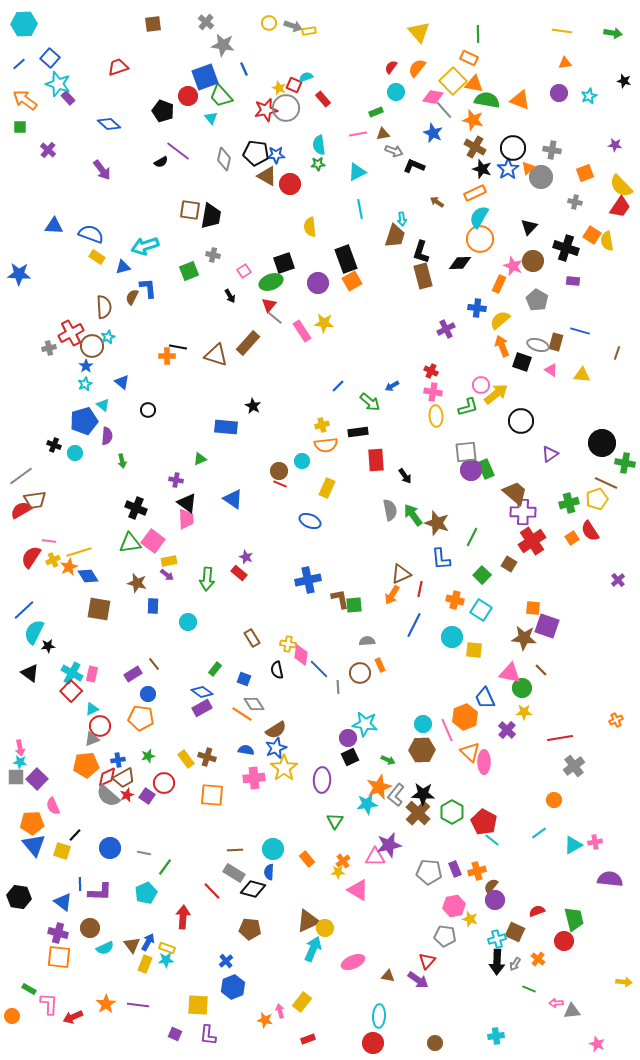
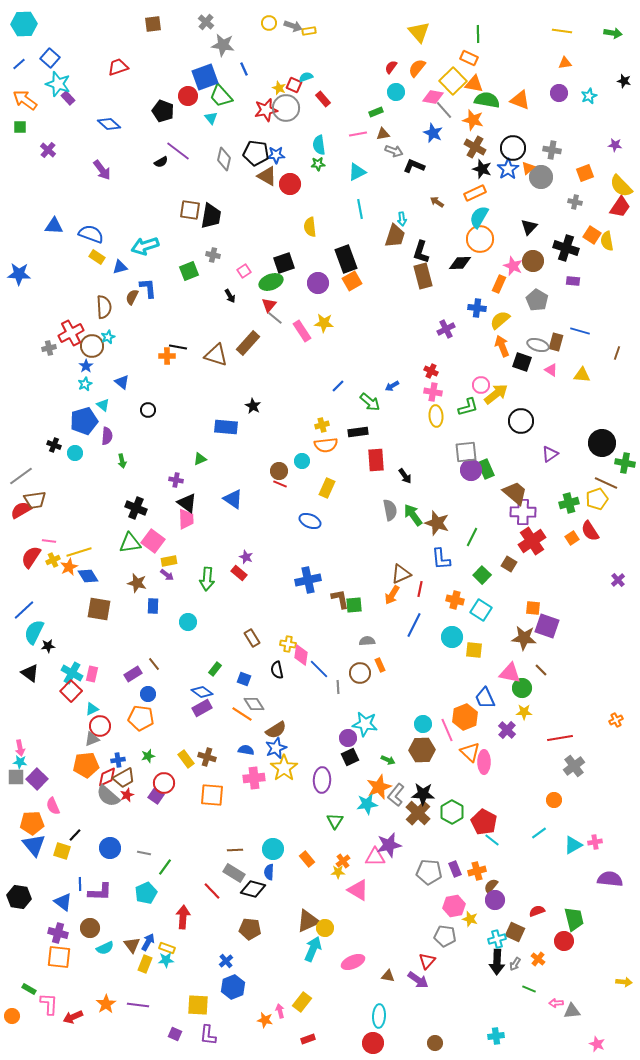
blue triangle at (123, 267): moved 3 px left
purple square at (147, 796): moved 9 px right
